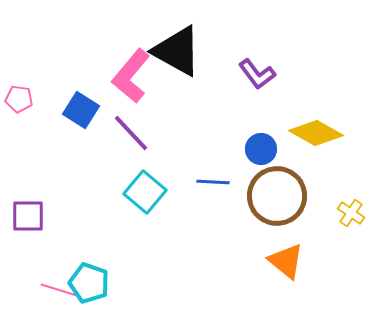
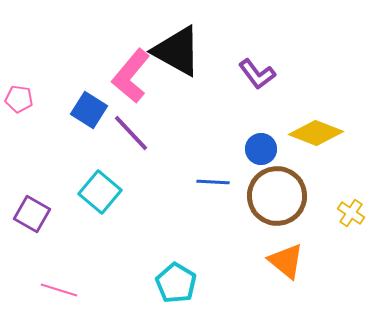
blue square: moved 8 px right
yellow diamond: rotated 8 degrees counterclockwise
cyan square: moved 45 px left
purple square: moved 4 px right, 2 px up; rotated 30 degrees clockwise
cyan pentagon: moved 87 px right; rotated 12 degrees clockwise
